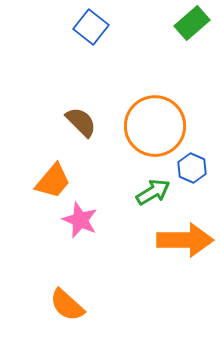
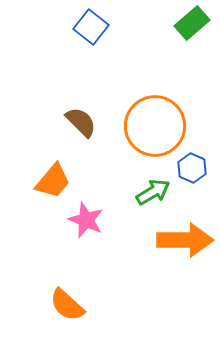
pink star: moved 6 px right
